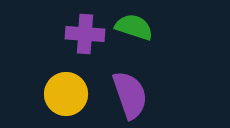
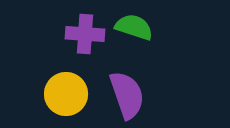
purple semicircle: moved 3 px left
